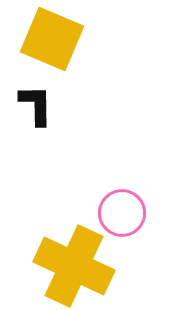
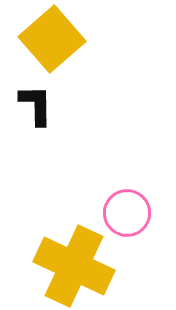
yellow square: rotated 26 degrees clockwise
pink circle: moved 5 px right
